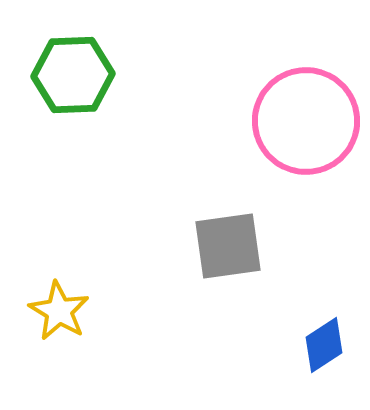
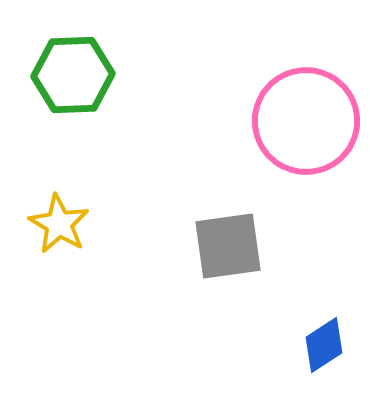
yellow star: moved 87 px up
